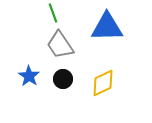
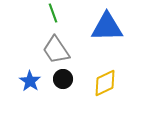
gray trapezoid: moved 4 px left, 5 px down
blue star: moved 1 px right, 5 px down
yellow diamond: moved 2 px right
